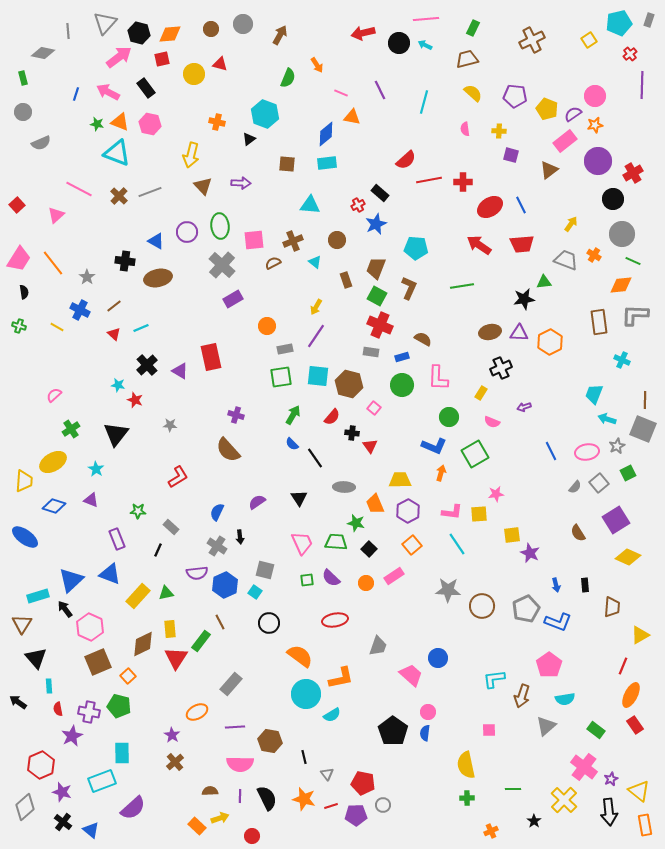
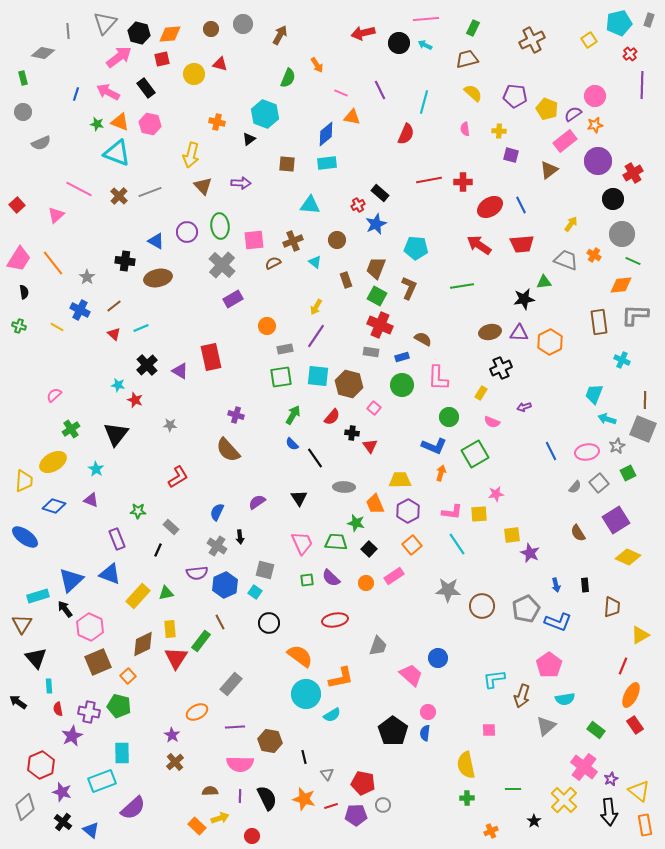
red semicircle at (406, 160): moved 26 px up; rotated 25 degrees counterclockwise
